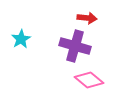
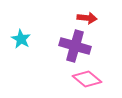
cyan star: rotated 12 degrees counterclockwise
pink diamond: moved 2 px left, 1 px up
